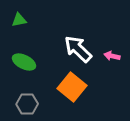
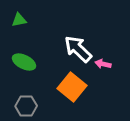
pink arrow: moved 9 px left, 8 px down
gray hexagon: moved 1 px left, 2 px down
